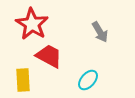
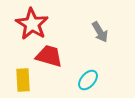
red trapezoid: rotated 12 degrees counterclockwise
